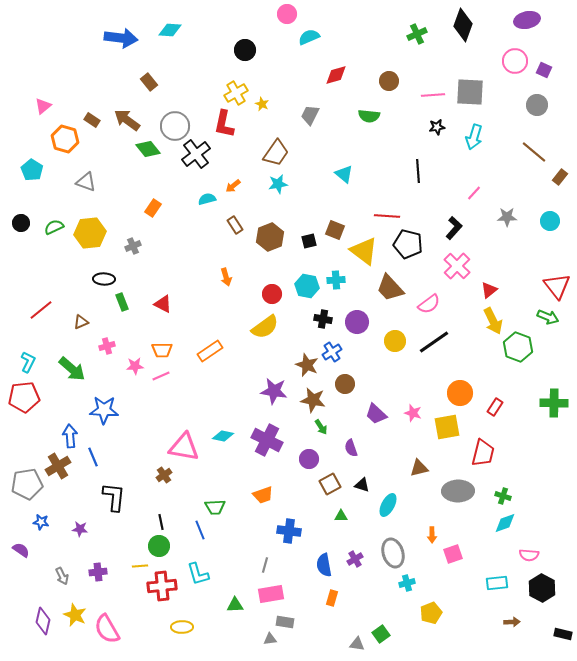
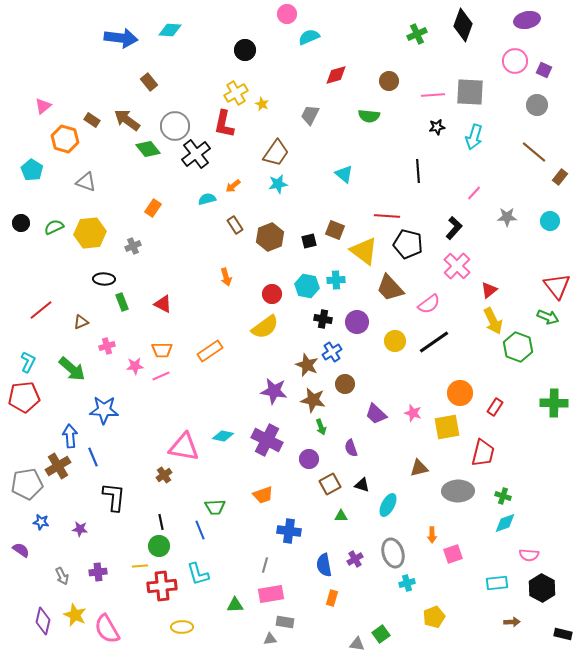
green arrow at (321, 427): rotated 14 degrees clockwise
yellow pentagon at (431, 613): moved 3 px right, 4 px down
